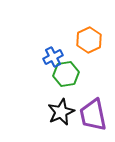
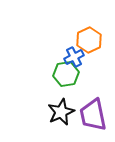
blue cross: moved 21 px right
